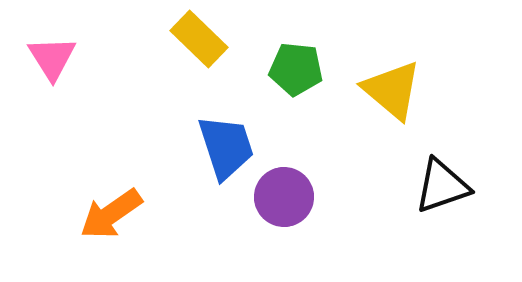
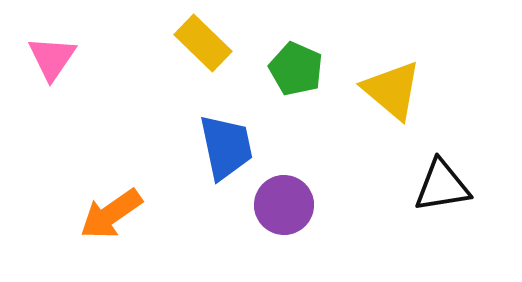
yellow rectangle: moved 4 px right, 4 px down
pink triangle: rotated 6 degrees clockwise
green pentagon: rotated 18 degrees clockwise
blue trapezoid: rotated 6 degrees clockwise
black triangle: rotated 10 degrees clockwise
purple circle: moved 8 px down
